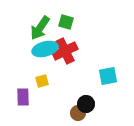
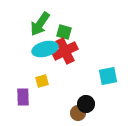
green square: moved 2 px left, 10 px down
green arrow: moved 4 px up
